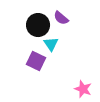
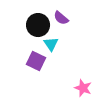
pink star: moved 1 px up
